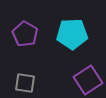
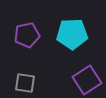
purple pentagon: moved 2 px right, 1 px down; rotated 30 degrees clockwise
purple square: moved 1 px left
